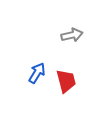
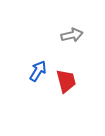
blue arrow: moved 1 px right, 2 px up
